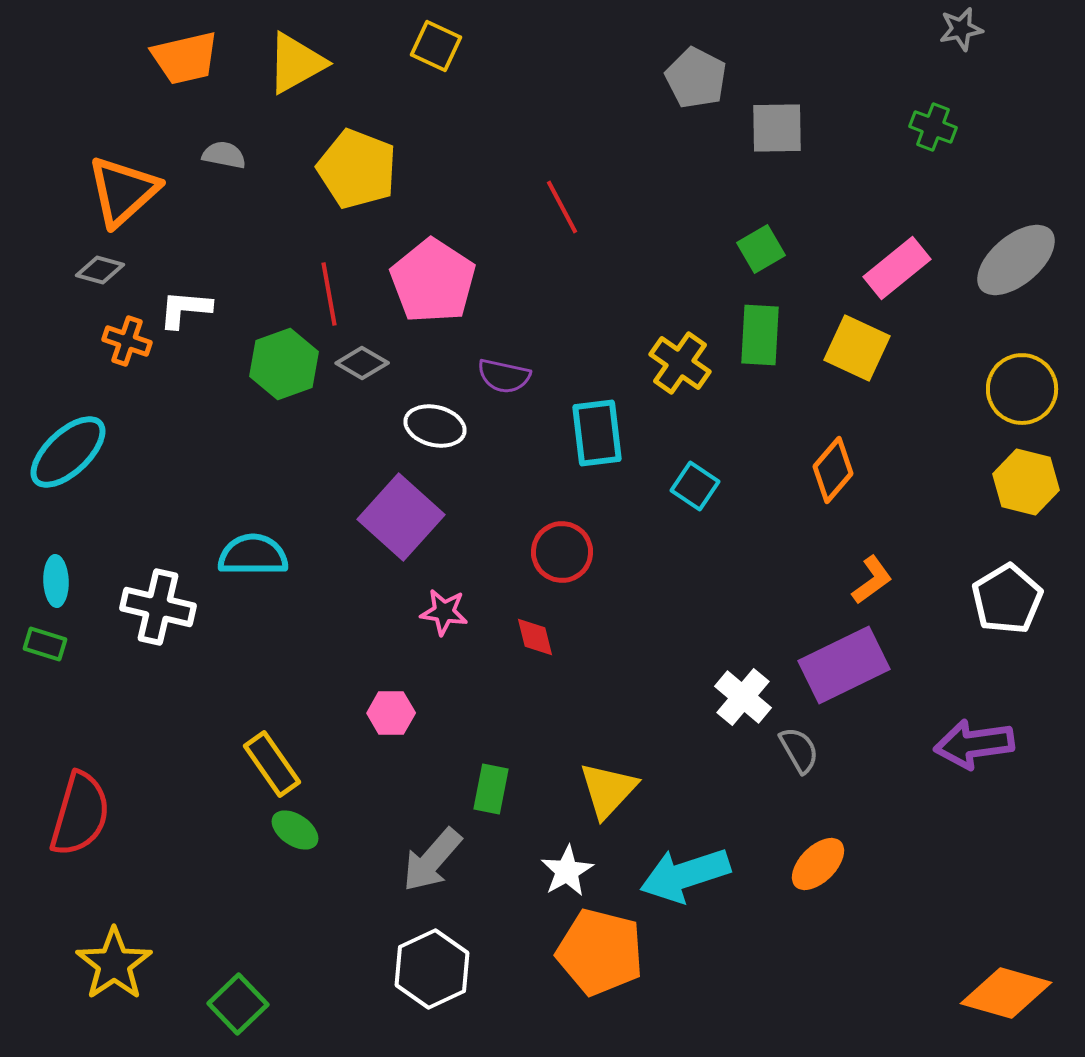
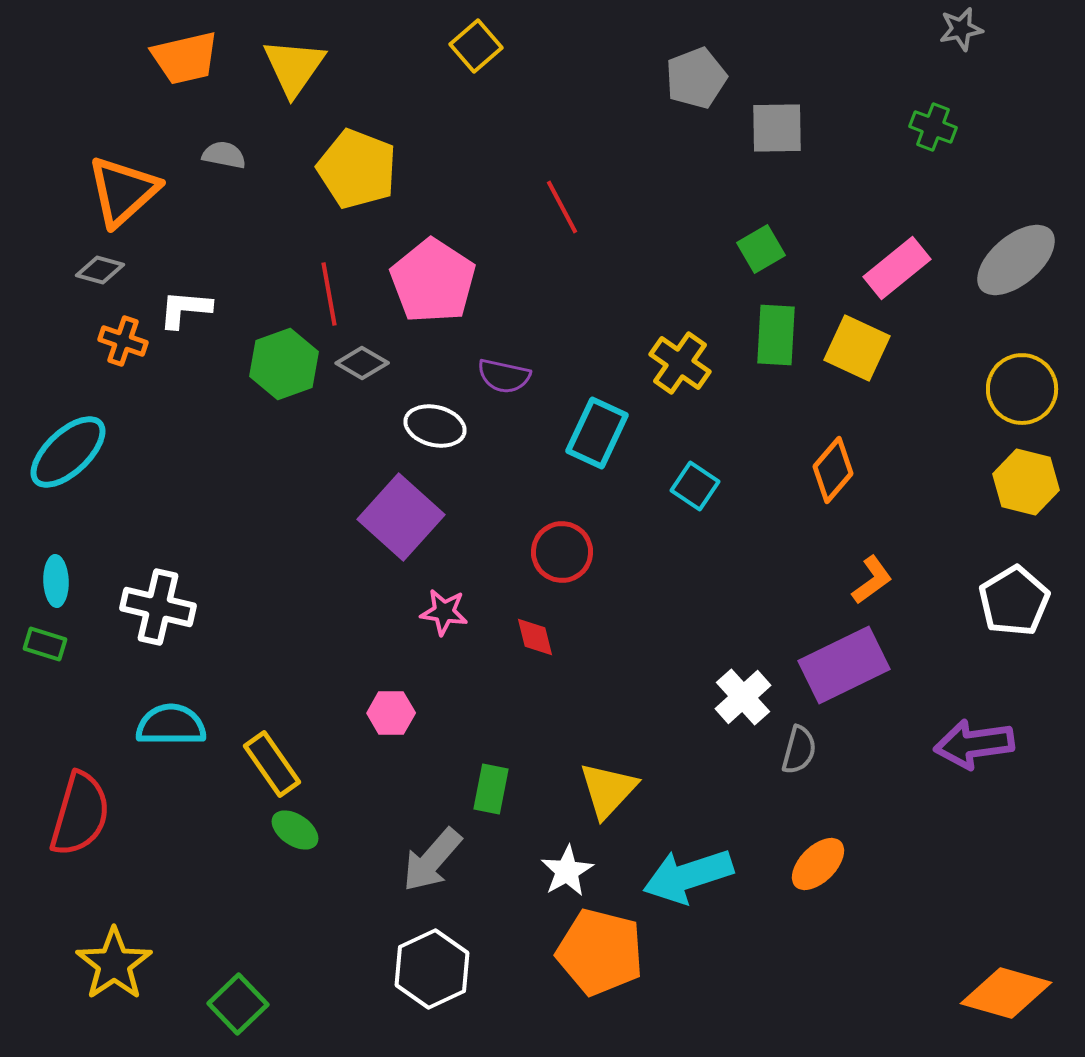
yellow square at (436, 46): moved 40 px right; rotated 24 degrees clockwise
yellow triangle at (296, 63): moved 2 px left, 4 px down; rotated 26 degrees counterclockwise
gray pentagon at (696, 78): rotated 24 degrees clockwise
green rectangle at (760, 335): moved 16 px right
orange cross at (127, 341): moved 4 px left
cyan rectangle at (597, 433): rotated 32 degrees clockwise
cyan semicircle at (253, 555): moved 82 px left, 170 px down
white pentagon at (1007, 599): moved 7 px right, 2 px down
white cross at (743, 697): rotated 8 degrees clockwise
gray semicircle at (799, 750): rotated 45 degrees clockwise
cyan arrow at (685, 875): moved 3 px right, 1 px down
